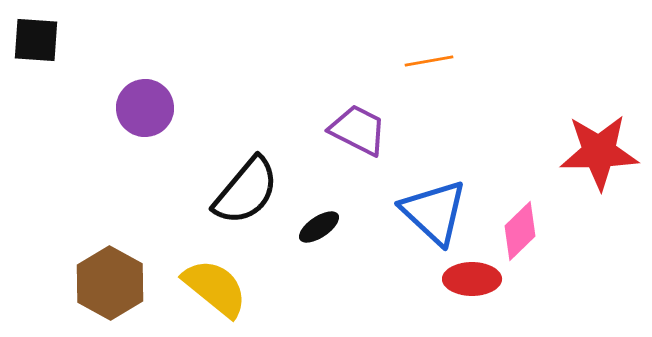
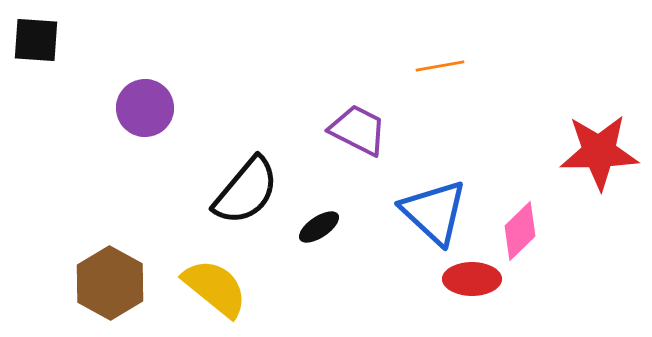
orange line: moved 11 px right, 5 px down
